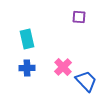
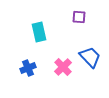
cyan rectangle: moved 12 px right, 7 px up
blue cross: moved 1 px right; rotated 21 degrees counterclockwise
blue trapezoid: moved 4 px right, 24 px up
